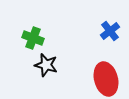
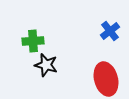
green cross: moved 3 px down; rotated 25 degrees counterclockwise
